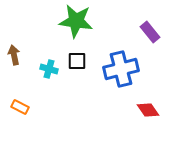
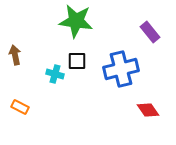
brown arrow: moved 1 px right
cyan cross: moved 6 px right, 5 px down
